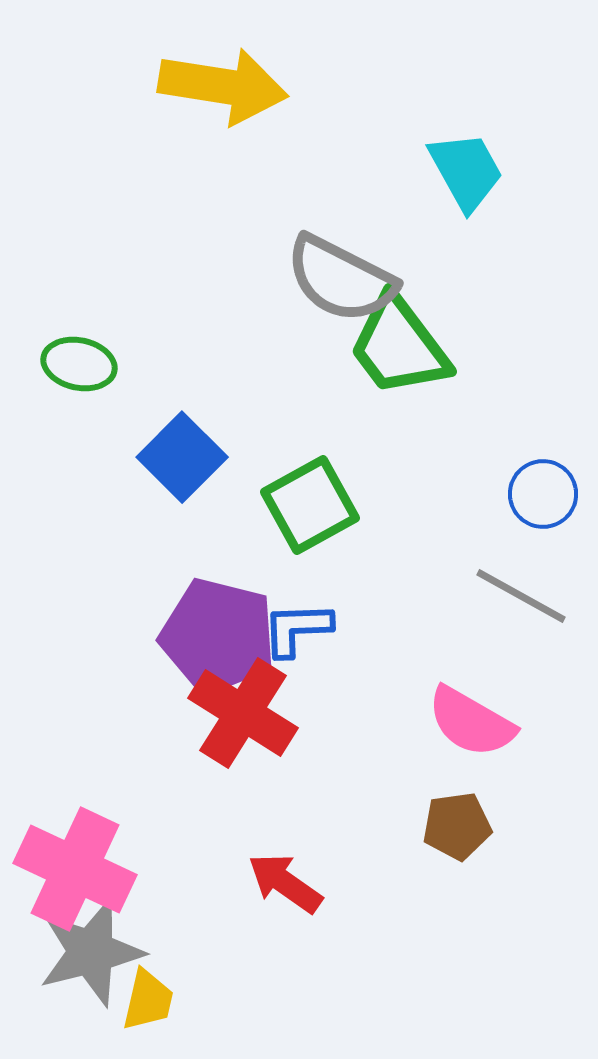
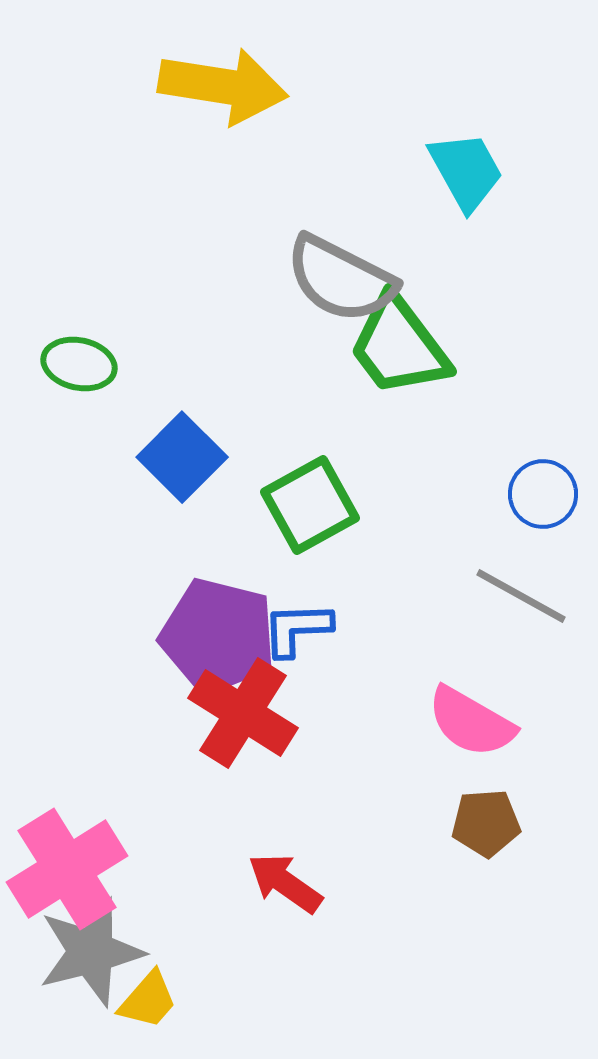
brown pentagon: moved 29 px right, 3 px up; rotated 4 degrees clockwise
pink cross: moved 8 px left; rotated 33 degrees clockwise
yellow trapezoid: rotated 28 degrees clockwise
